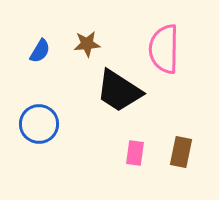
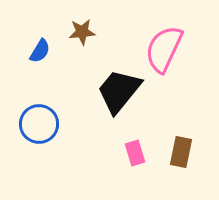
brown star: moved 5 px left, 12 px up
pink semicircle: rotated 24 degrees clockwise
black trapezoid: rotated 96 degrees clockwise
pink rectangle: rotated 25 degrees counterclockwise
